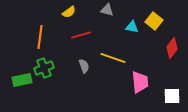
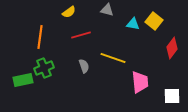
cyan triangle: moved 1 px right, 3 px up
green rectangle: moved 1 px right
